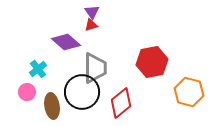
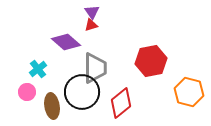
red hexagon: moved 1 px left, 1 px up
